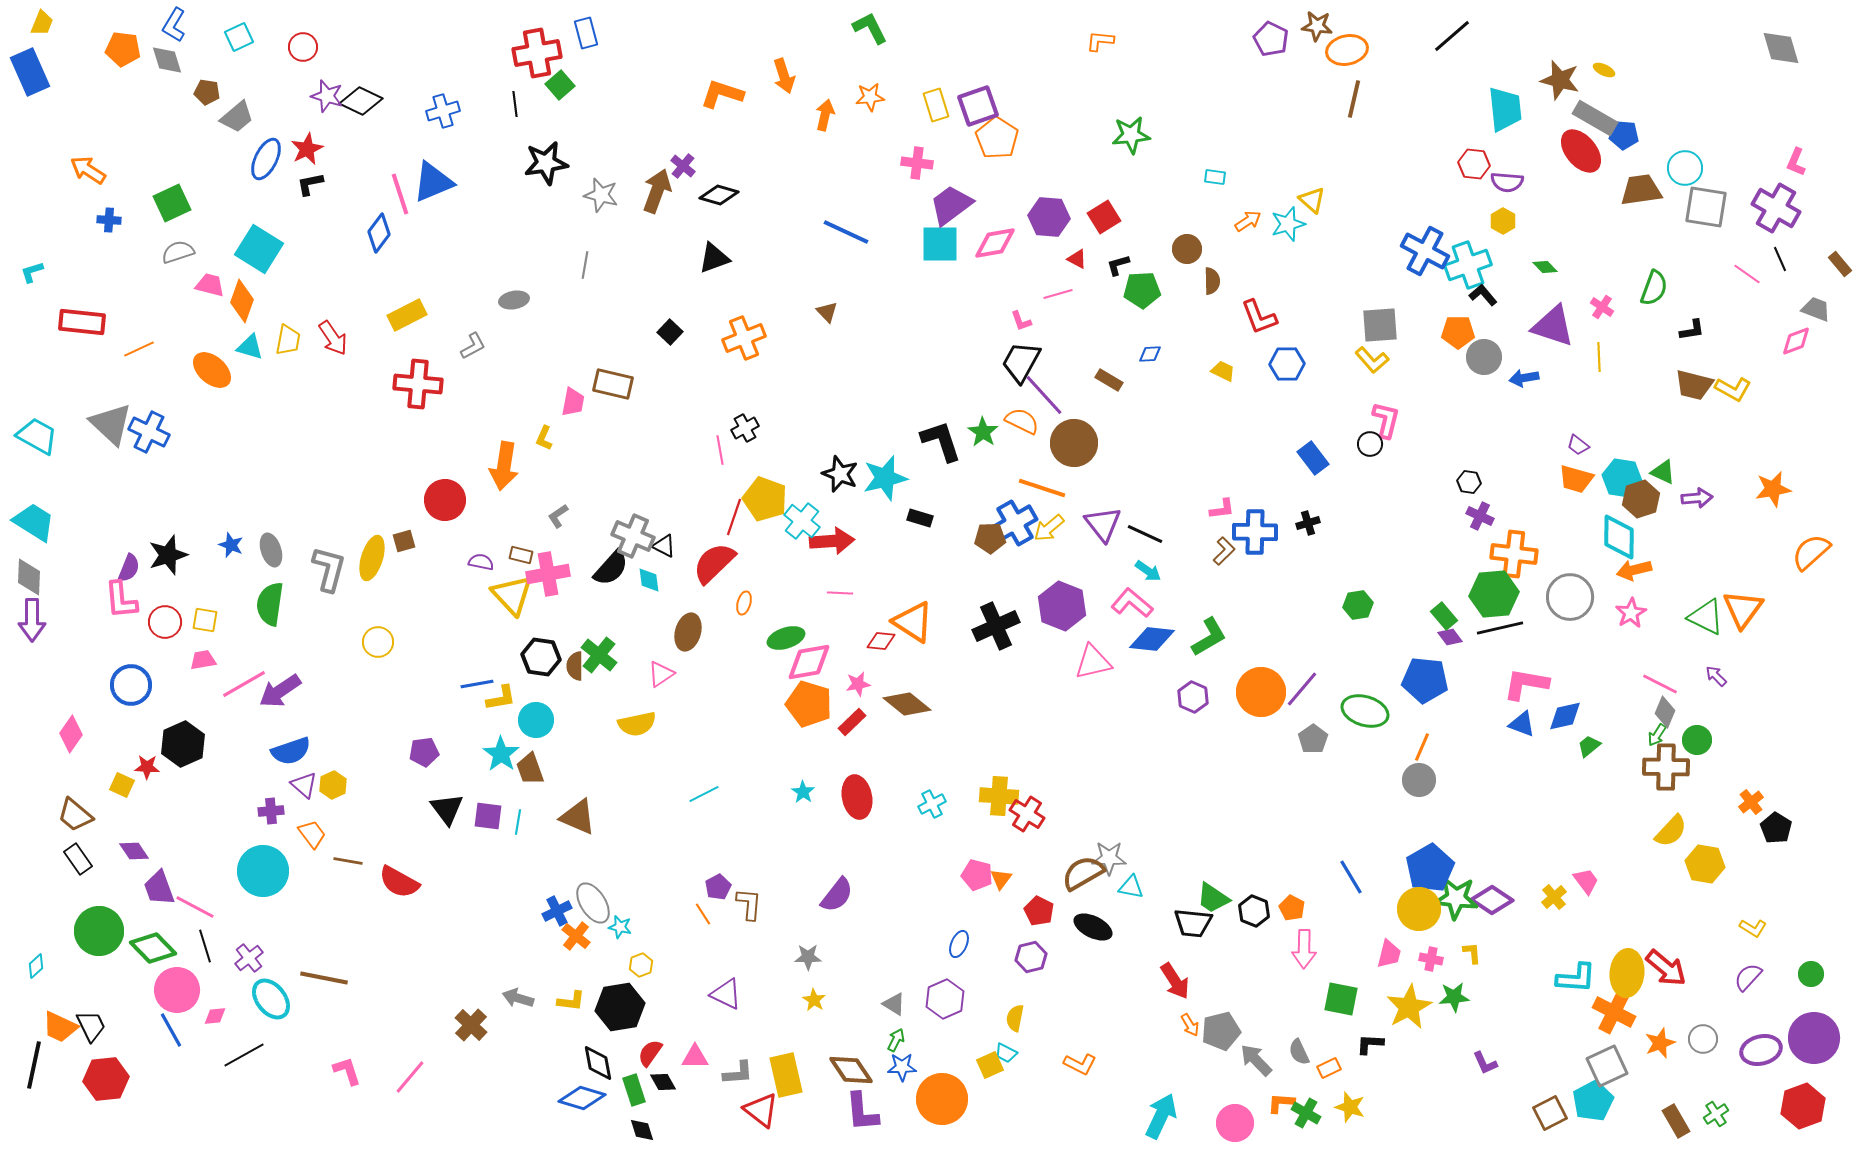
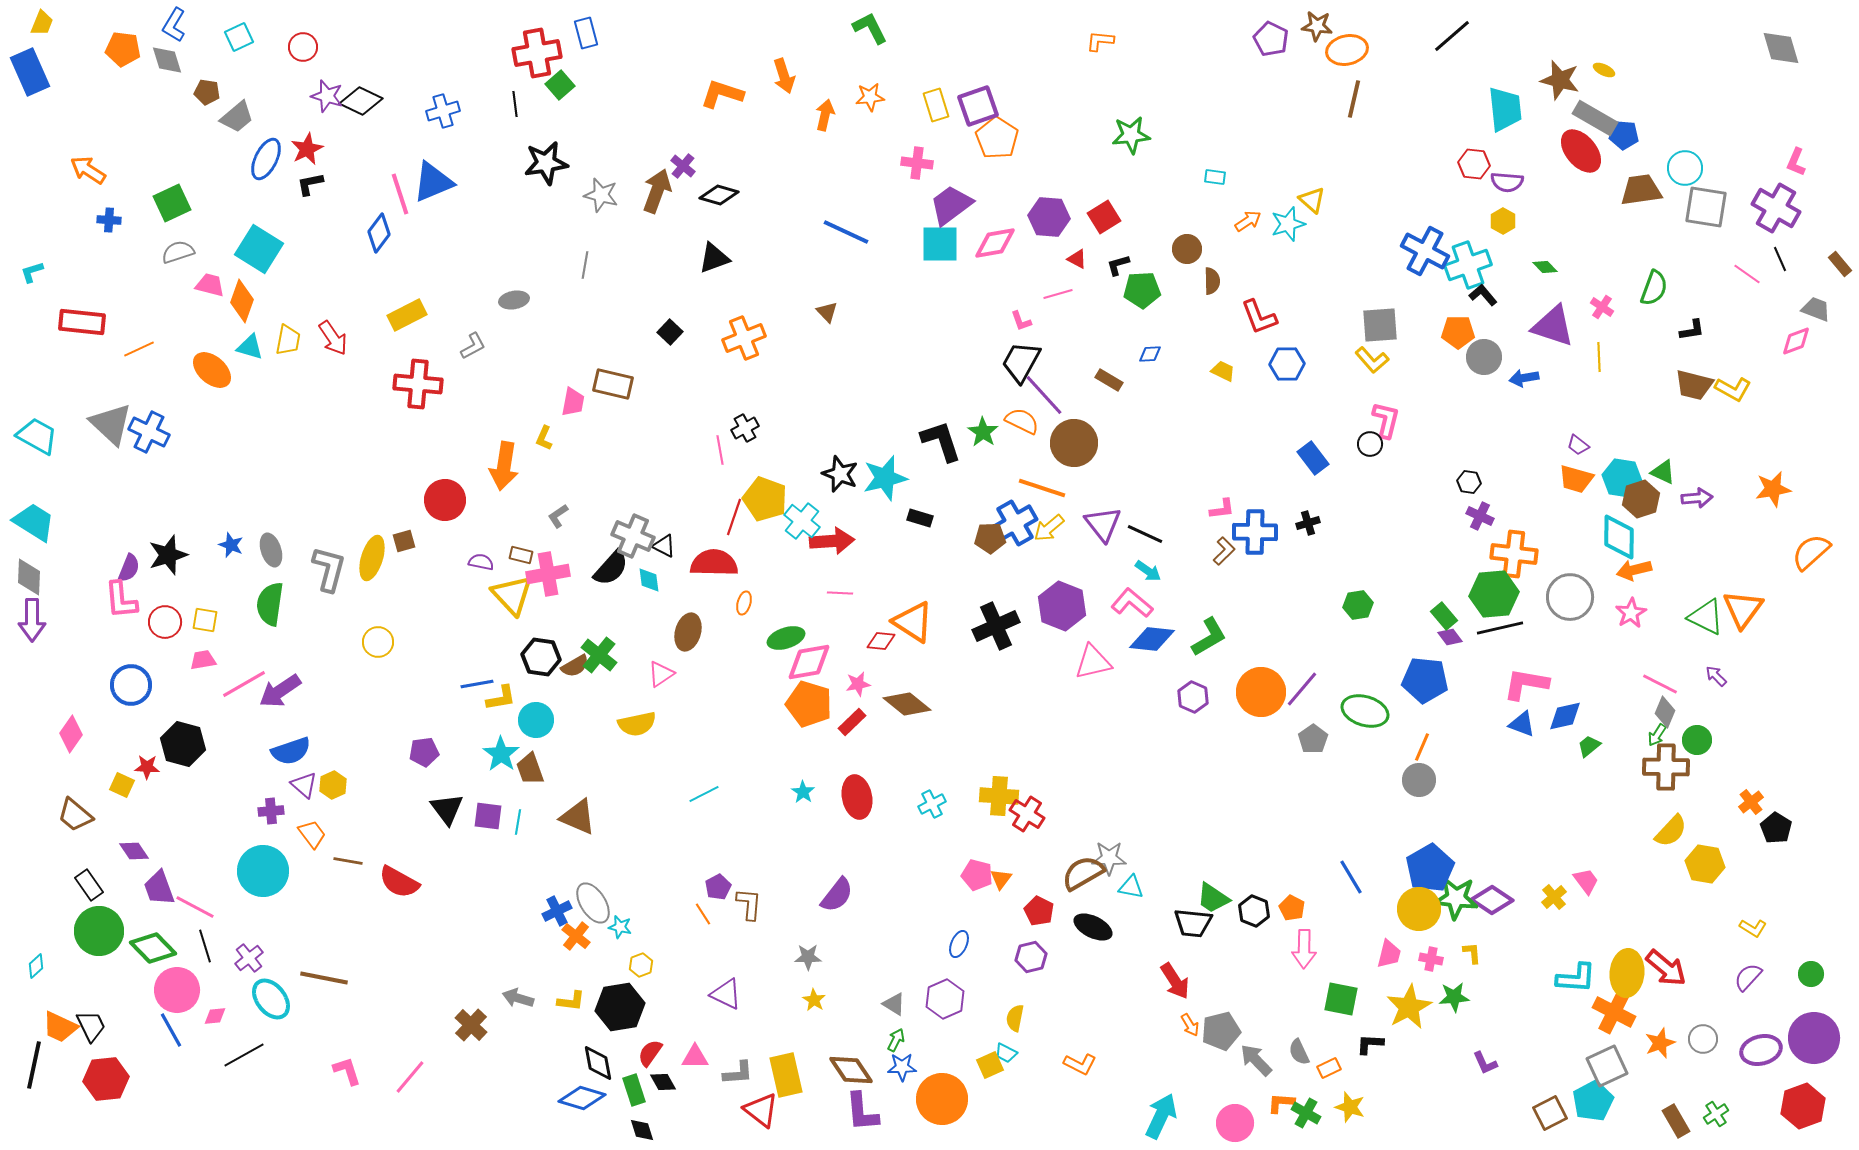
red semicircle at (714, 563): rotated 45 degrees clockwise
brown semicircle at (575, 666): rotated 120 degrees counterclockwise
black hexagon at (183, 744): rotated 21 degrees counterclockwise
black rectangle at (78, 859): moved 11 px right, 26 px down
